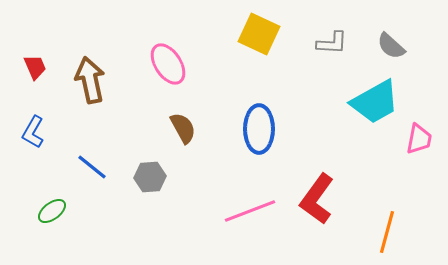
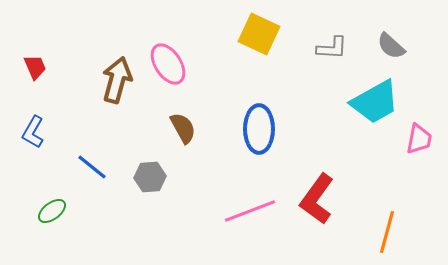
gray L-shape: moved 5 px down
brown arrow: moved 27 px right; rotated 27 degrees clockwise
